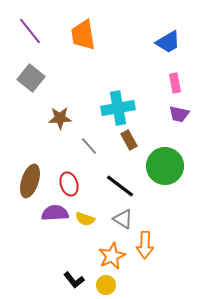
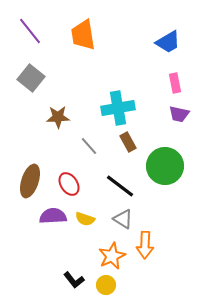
brown star: moved 2 px left, 1 px up
brown rectangle: moved 1 px left, 2 px down
red ellipse: rotated 15 degrees counterclockwise
purple semicircle: moved 2 px left, 3 px down
